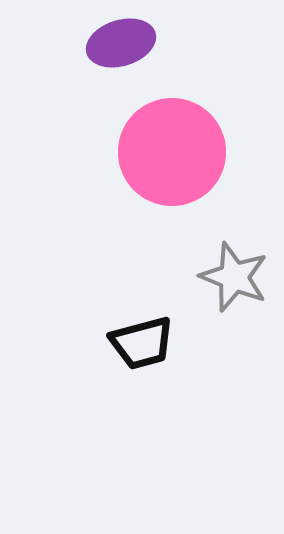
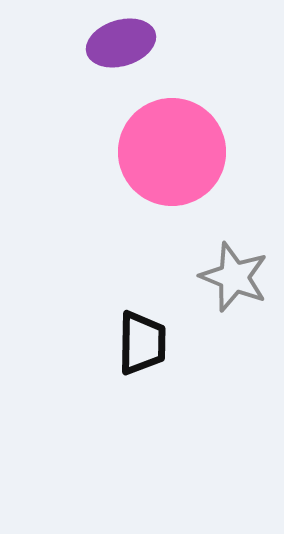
black trapezoid: rotated 74 degrees counterclockwise
